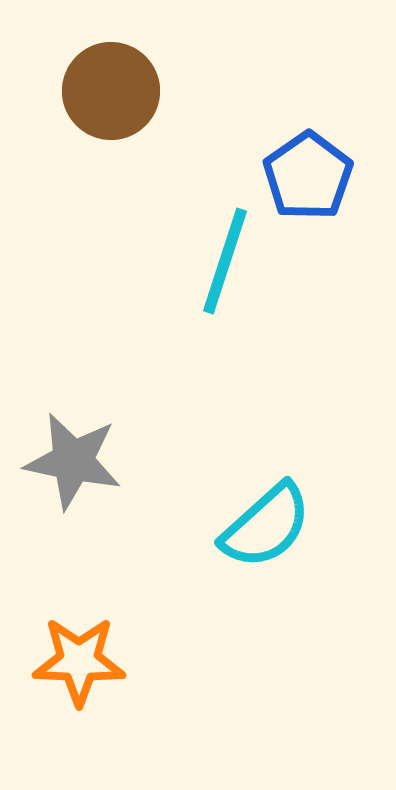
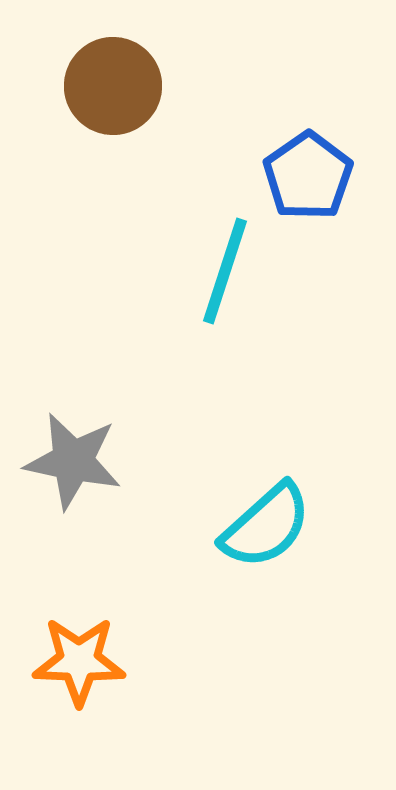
brown circle: moved 2 px right, 5 px up
cyan line: moved 10 px down
